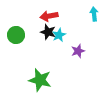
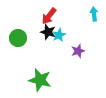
red arrow: rotated 42 degrees counterclockwise
green circle: moved 2 px right, 3 px down
